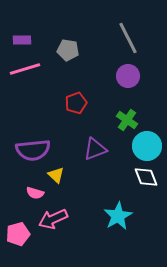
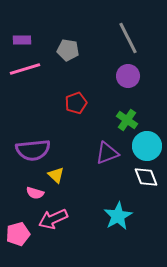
purple triangle: moved 12 px right, 4 px down
